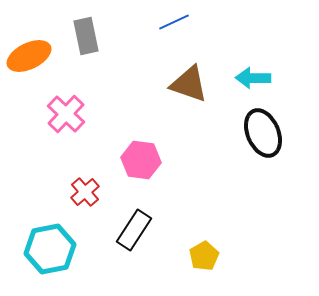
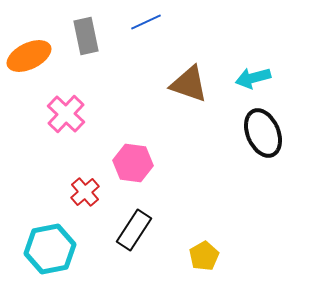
blue line: moved 28 px left
cyan arrow: rotated 16 degrees counterclockwise
pink hexagon: moved 8 px left, 3 px down
